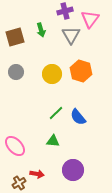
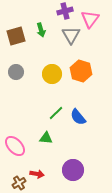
brown square: moved 1 px right, 1 px up
green triangle: moved 7 px left, 3 px up
